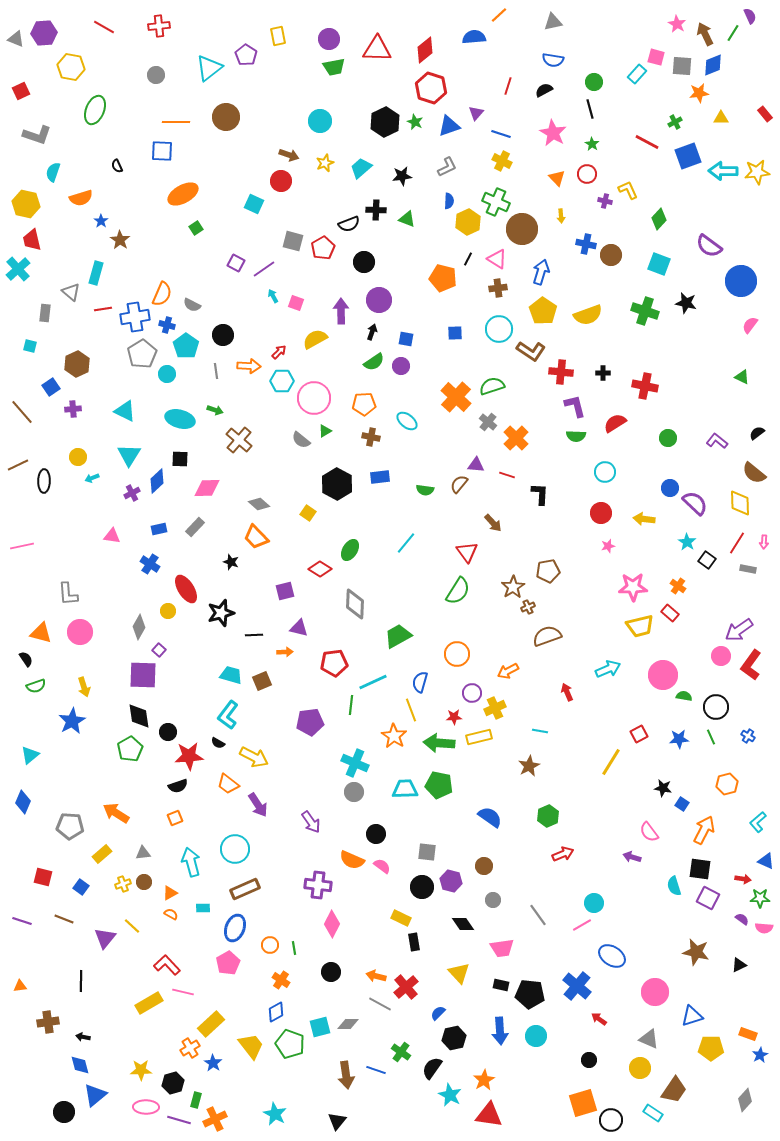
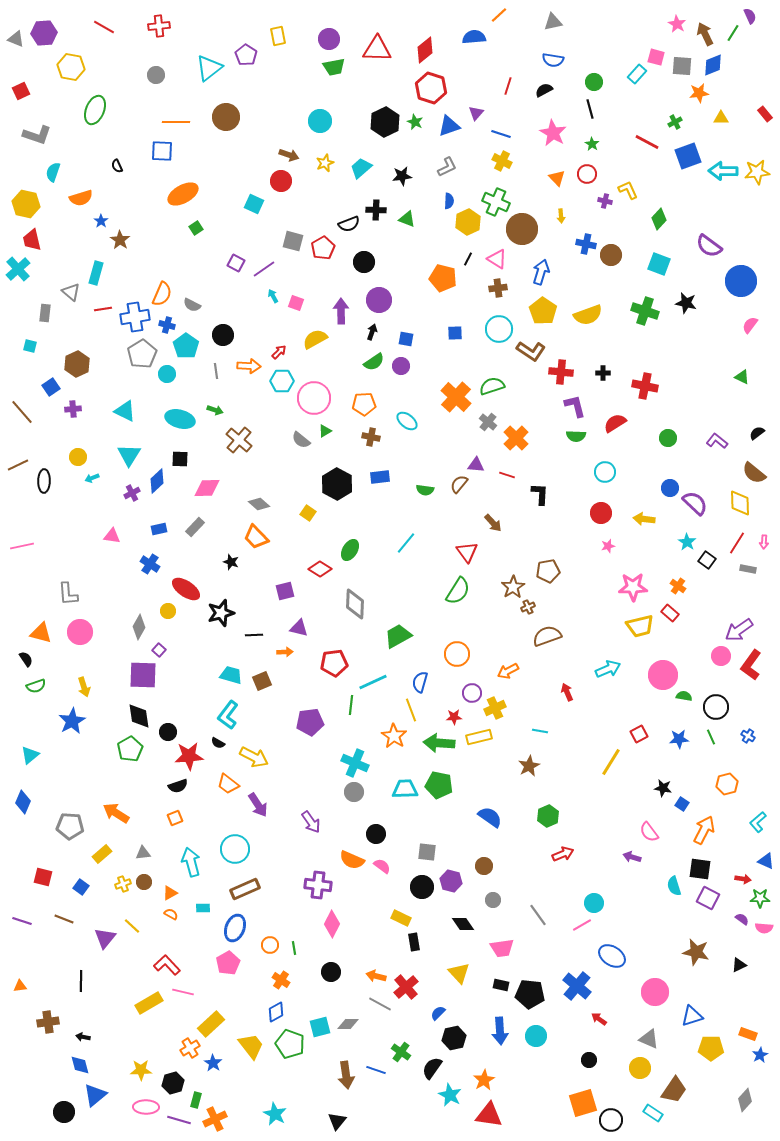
red ellipse at (186, 589): rotated 24 degrees counterclockwise
